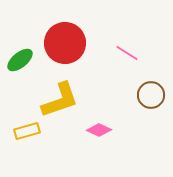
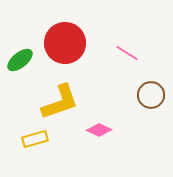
yellow L-shape: moved 2 px down
yellow rectangle: moved 8 px right, 8 px down
